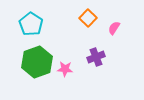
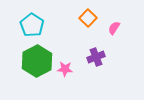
cyan pentagon: moved 1 px right, 1 px down
green hexagon: moved 1 px up; rotated 8 degrees counterclockwise
